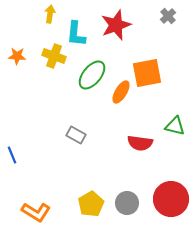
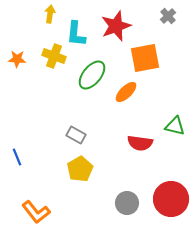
red star: moved 1 px down
orange star: moved 3 px down
orange square: moved 2 px left, 15 px up
orange ellipse: moved 5 px right; rotated 15 degrees clockwise
blue line: moved 5 px right, 2 px down
yellow pentagon: moved 11 px left, 35 px up
orange L-shape: rotated 20 degrees clockwise
